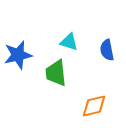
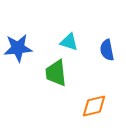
blue star: moved 7 px up; rotated 8 degrees clockwise
